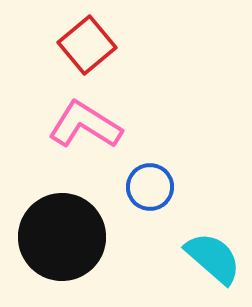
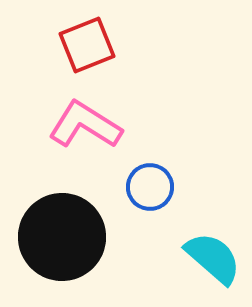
red square: rotated 18 degrees clockwise
